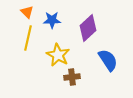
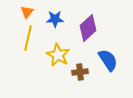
orange triangle: rotated 24 degrees clockwise
blue star: moved 3 px right, 1 px up
brown cross: moved 8 px right, 5 px up
